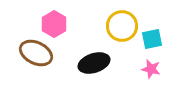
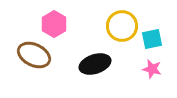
brown ellipse: moved 2 px left, 2 px down
black ellipse: moved 1 px right, 1 px down
pink star: moved 1 px right
